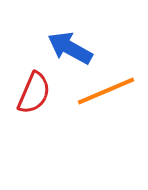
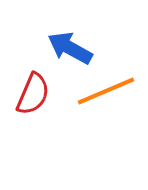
red semicircle: moved 1 px left, 1 px down
